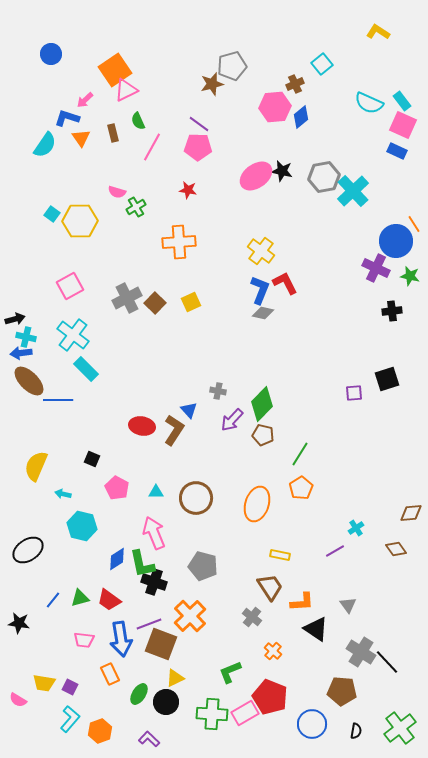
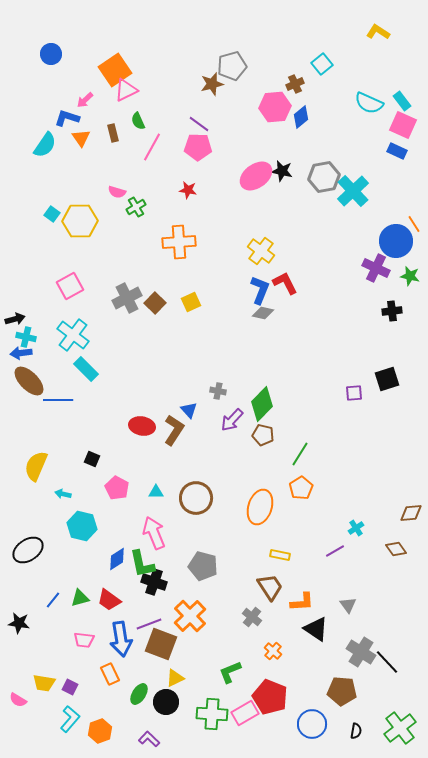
orange ellipse at (257, 504): moved 3 px right, 3 px down
